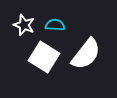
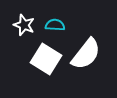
white square: moved 2 px right, 2 px down
